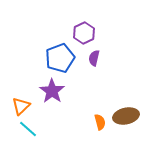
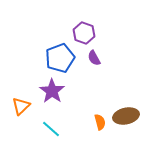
purple hexagon: rotated 15 degrees counterclockwise
purple semicircle: rotated 42 degrees counterclockwise
cyan line: moved 23 px right
